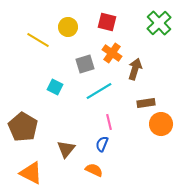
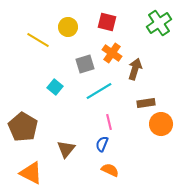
green cross: rotated 10 degrees clockwise
cyan square: rotated 14 degrees clockwise
orange semicircle: moved 16 px right
